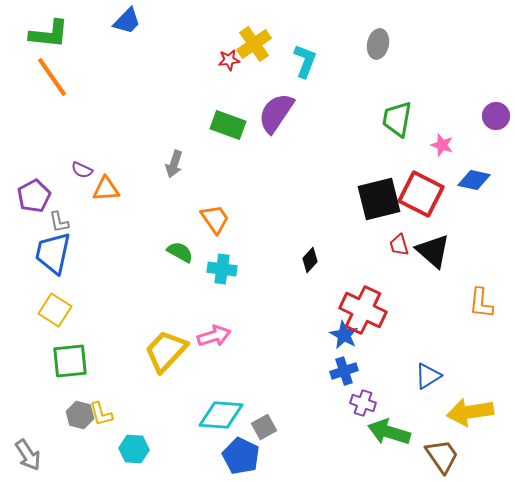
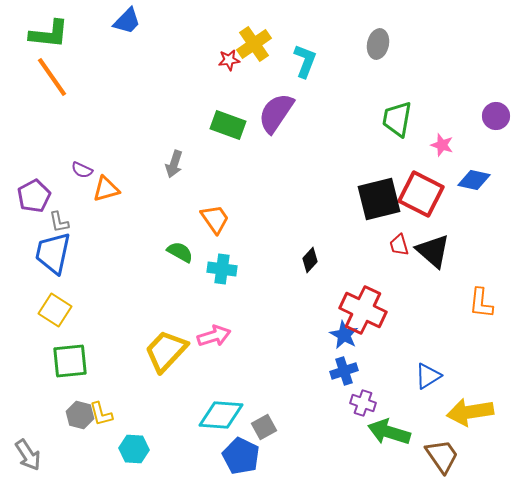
orange triangle at (106, 189): rotated 12 degrees counterclockwise
